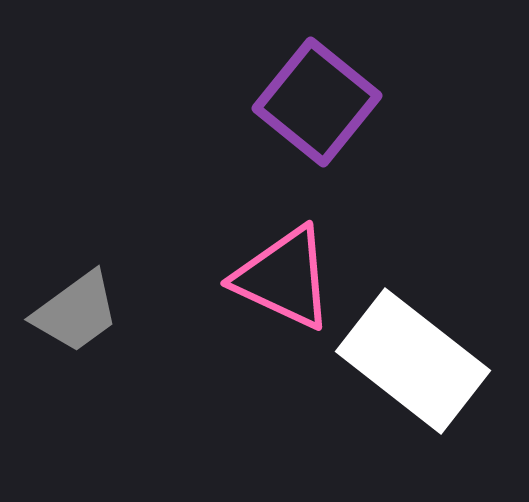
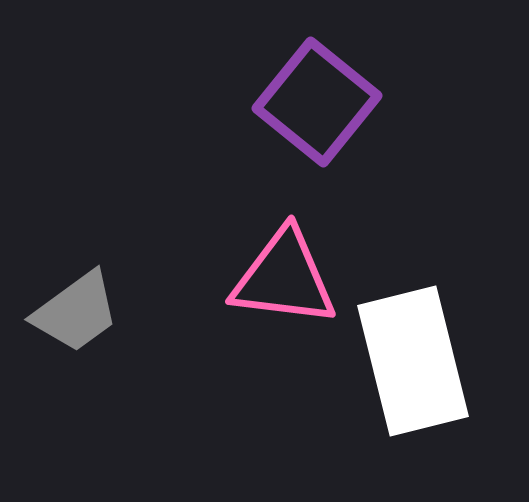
pink triangle: rotated 18 degrees counterclockwise
white rectangle: rotated 38 degrees clockwise
